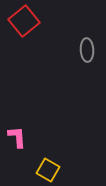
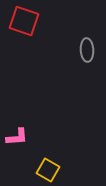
red square: rotated 32 degrees counterclockwise
pink L-shape: rotated 90 degrees clockwise
